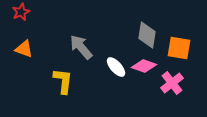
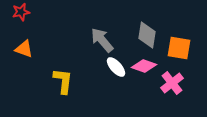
red star: rotated 12 degrees clockwise
gray arrow: moved 21 px right, 7 px up
